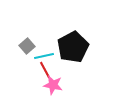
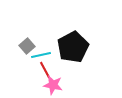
cyan line: moved 3 px left, 1 px up
